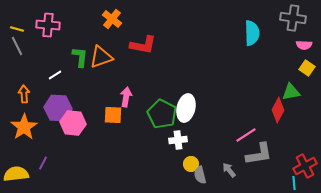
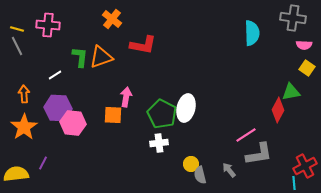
white cross: moved 19 px left, 3 px down
